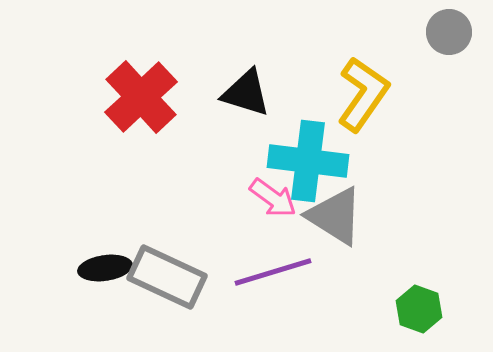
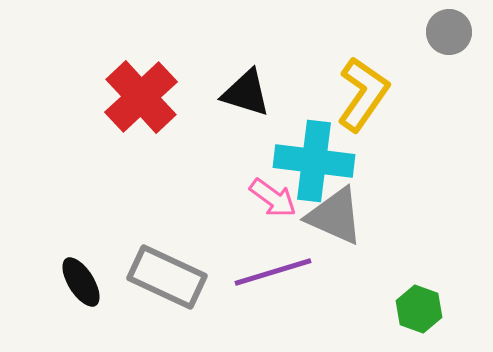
cyan cross: moved 6 px right
gray triangle: rotated 8 degrees counterclockwise
black ellipse: moved 24 px left, 14 px down; rotated 66 degrees clockwise
